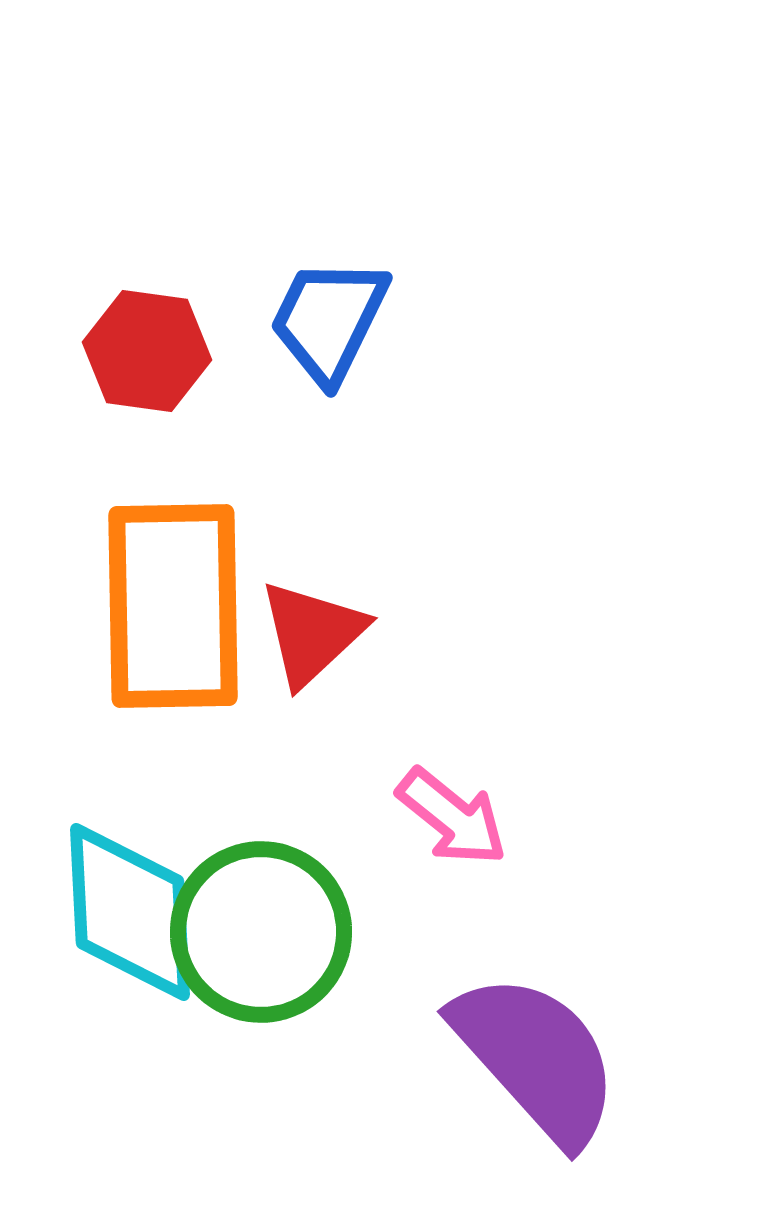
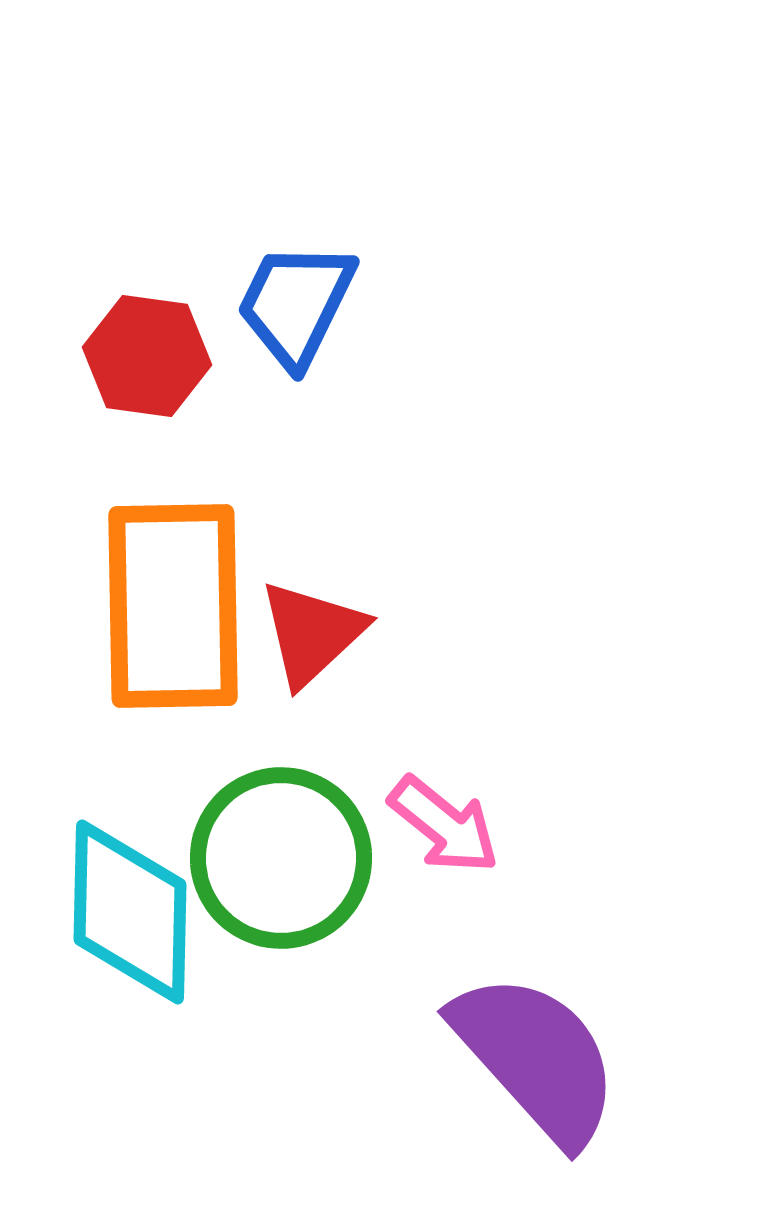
blue trapezoid: moved 33 px left, 16 px up
red hexagon: moved 5 px down
pink arrow: moved 8 px left, 8 px down
cyan diamond: rotated 4 degrees clockwise
green circle: moved 20 px right, 74 px up
